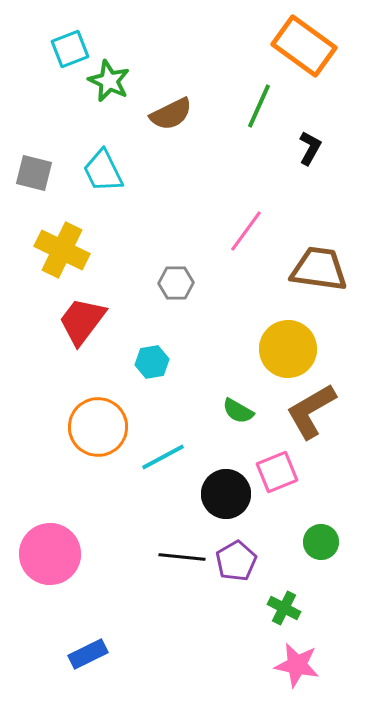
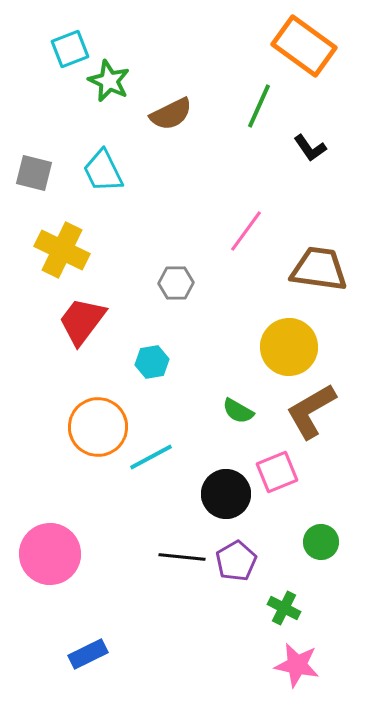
black L-shape: rotated 116 degrees clockwise
yellow circle: moved 1 px right, 2 px up
cyan line: moved 12 px left
